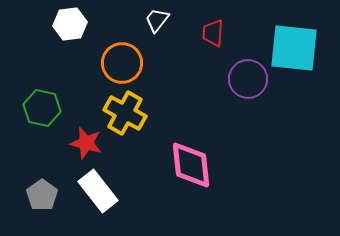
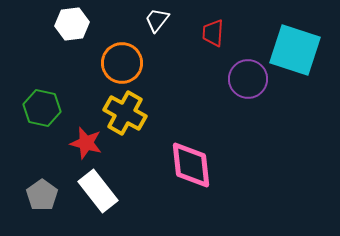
white hexagon: moved 2 px right
cyan square: moved 1 px right, 2 px down; rotated 12 degrees clockwise
